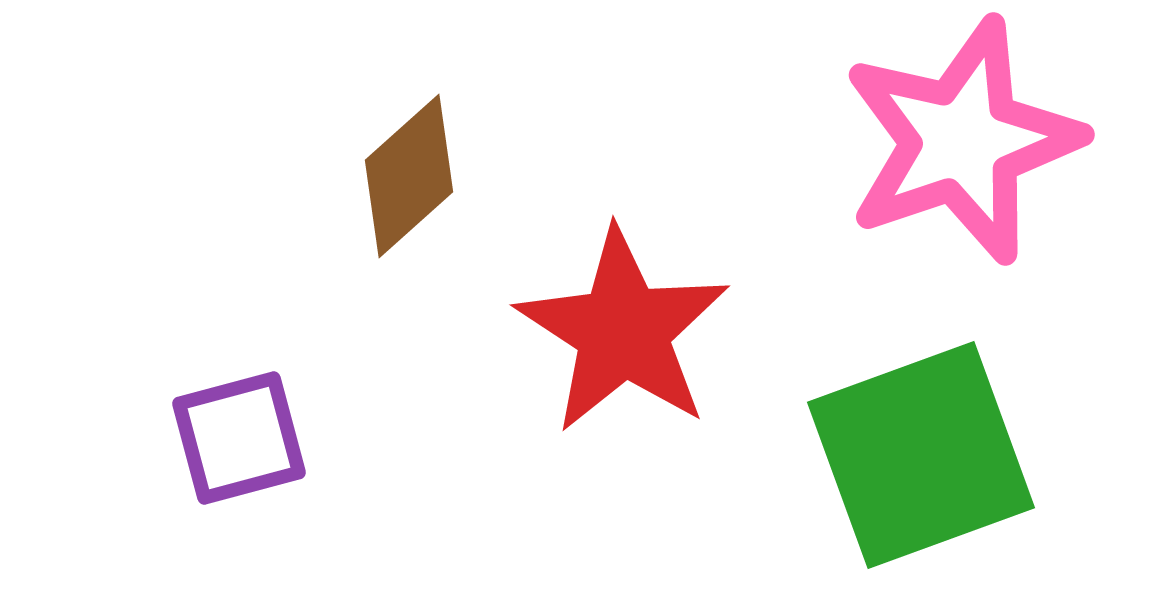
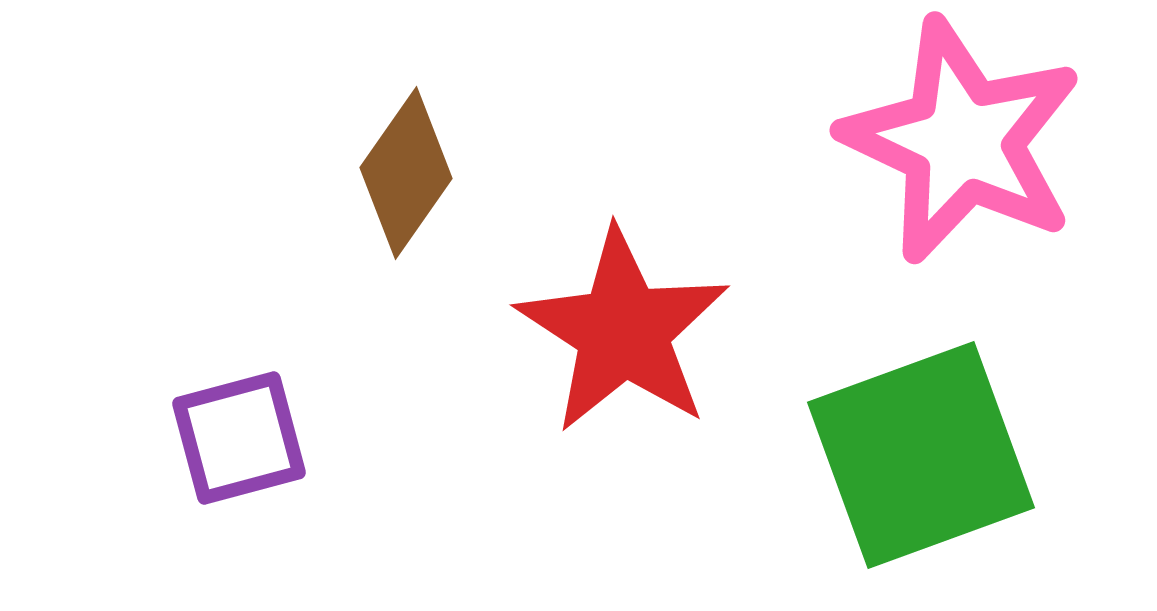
pink star: rotated 28 degrees counterclockwise
brown diamond: moved 3 px left, 3 px up; rotated 13 degrees counterclockwise
